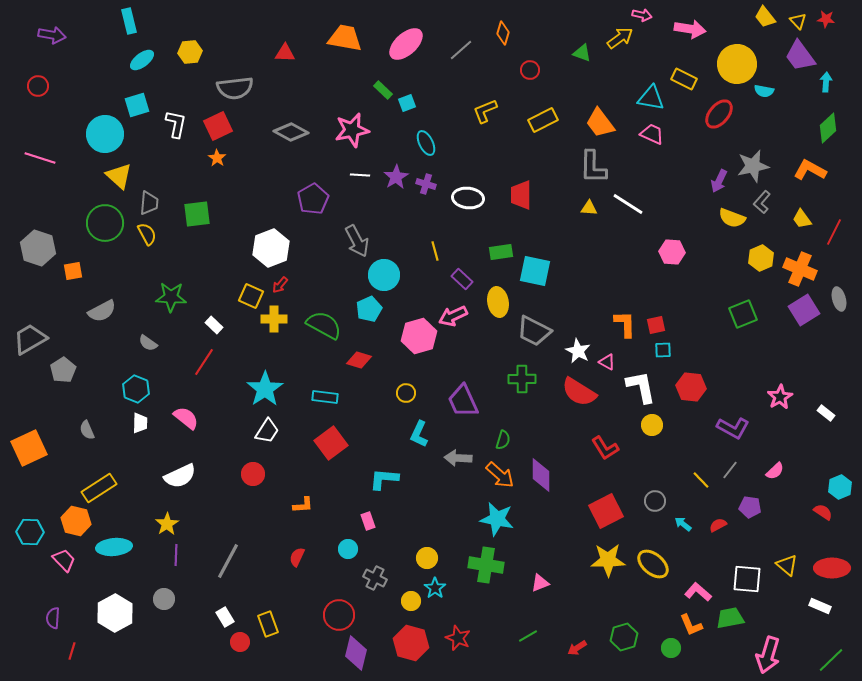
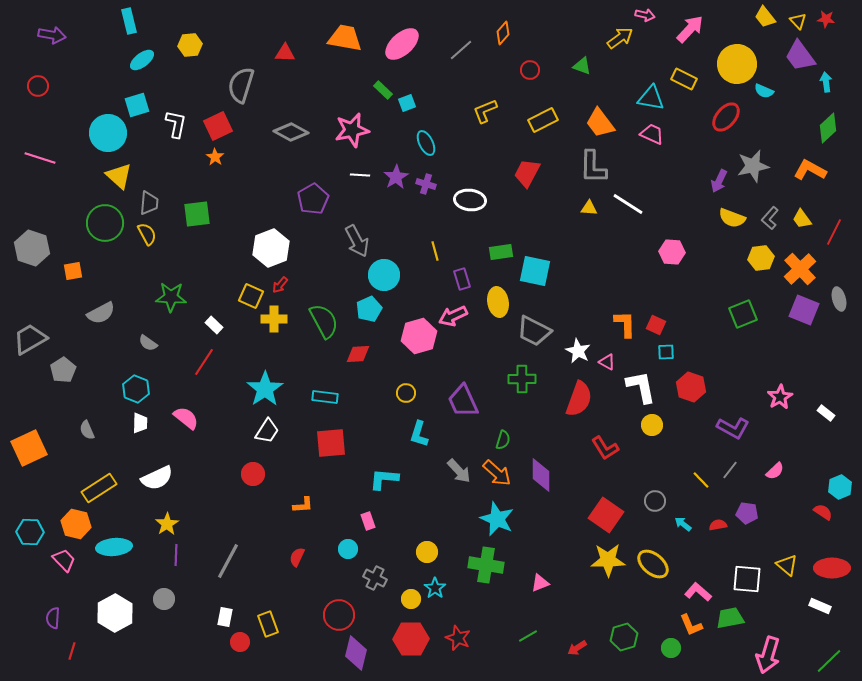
pink arrow at (642, 15): moved 3 px right
pink arrow at (690, 29): rotated 56 degrees counterclockwise
orange diamond at (503, 33): rotated 25 degrees clockwise
pink ellipse at (406, 44): moved 4 px left
yellow hexagon at (190, 52): moved 7 px up
green triangle at (582, 53): moved 13 px down
cyan arrow at (826, 82): rotated 12 degrees counterclockwise
gray semicircle at (235, 88): moved 6 px right, 3 px up; rotated 114 degrees clockwise
cyan semicircle at (764, 91): rotated 12 degrees clockwise
red ellipse at (719, 114): moved 7 px right, 3 px down
cyan circle at (105, 134): moved 3 px right, 1 px up
orange star at (217, 158): moved 2 px left, 1 px up
red trapezoid at (521, 195): moved 6 px right, 22 px up; rotated 28 degrees clockwise
white ellipse at (468, 198): moved 2 px right, 2 px down
gray L-shape at (762, 202): moved 8 px right, 16 px down
gray hexagon at (38, 248): moved 6 px left
yellow hexagon at (761, 258): rotated 15 degrees clockwise
orange cross at (800, 269): rotated 24 degrees clockwise
purple rectangle at (462, 279): rotated 30 degrees clockwise
purple square at (804, 310): rotated 36 degrees counterclockwise
gray semicircle at (102, 311): moved 1 px left, 2 px down
green semicircle at (324, 325): moved 4 px up; rotated 33 degrees clockwise
red square at (656, 325): rotated 36 degrees clockwise
cyan square at (663, 350): moved 3 px right, 2 px down
red diamond at (359, 360): moved 1 px left, 6 px up; rotated 20 degrees counterclockwise
red hexagon at (691, 387): rotated 12 degrees clockwise
red semicircle at (579, 392): moved 7 px down; rotated 102 degrees counterclockwise
cyan L-shape at (419, 434): rotated 8 degrees counterclockwise
red square at (331, 443): rotated 32 degrees clockwise
gray arrow at (458, 458): moved 1 px right, 13 px down; rotated 136 degrees counterclockwise
orange arrow at (500, 475): moved 3 px left, 2 px up
white semicircle at (180, 476): moved 23 px left, 2 px down
purple pentagon at (750, 507): moved 3 px left, 6 px down
red square at (606, 511): moved 4 px down; rotated 28 degrees counterclockwise
cyan star at (497, 519): rotated 12 degrees clockwise
orange hexagon at (76, 521): moved 3 px down
red semicircle at (718, 525): rotated 18 degrees clockwise
yellow circle at (427, 558): moved 6 px up
yellow circle at (411, 601): moved 2 px up
white rectangle at (225, 617): rotated 42 degrees clockwise
red hexagon at (411, 643): moved 4 px up; rotated 16 degrees counterclockwise
green line at (831, 660): moved 2 px left, 1 px down
